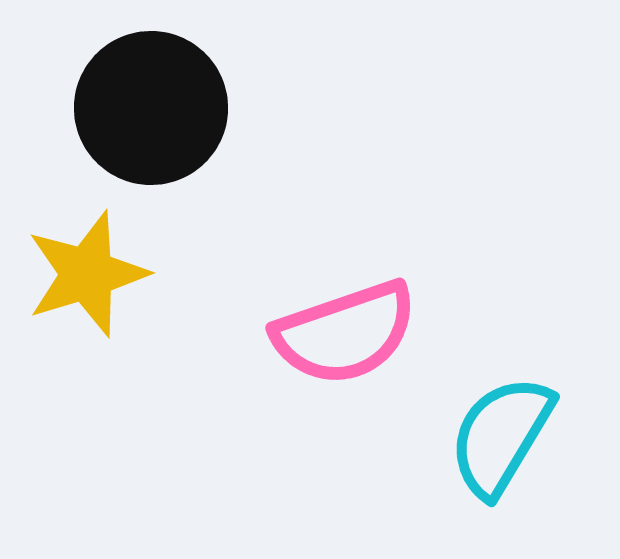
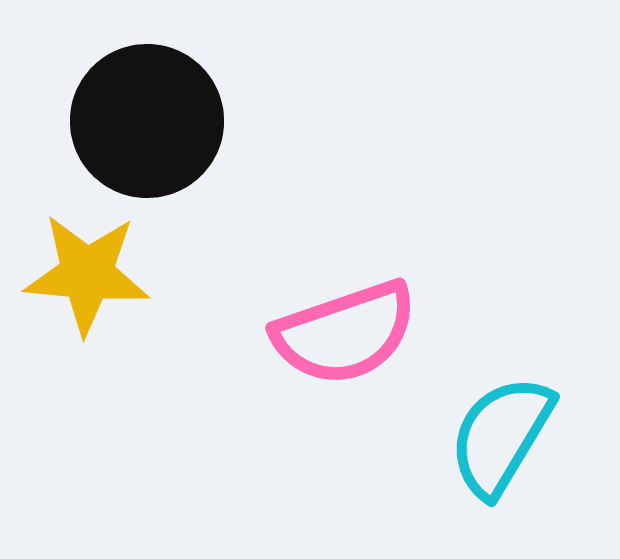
black circle: moved 4 px left, 13 px down
yellow star: rotated 22 degrees clockwise
